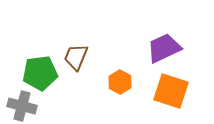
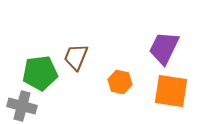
purple trapezoid: rotated 39 degrees counterclockwise
orange hexagon: rotated 15 degrees counterclockwise
orange square: rotated 9 degrees counterclockwise
